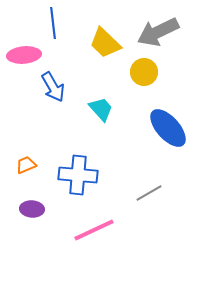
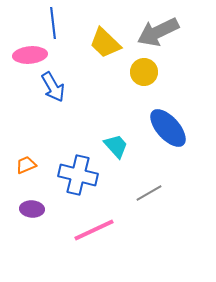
pink ellipse: moved 6 px right
cyan trapezoid: moved 15 px right, 37 px down
blue cross: rotated 9 degrees clockwise
